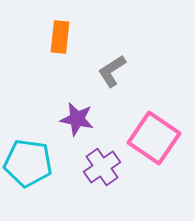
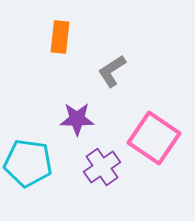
purple star: rotated 12 degrees counterclockwise
